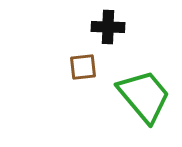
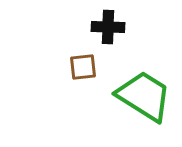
green trapezoid: rotated 18 degrees counterclockwise
